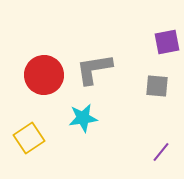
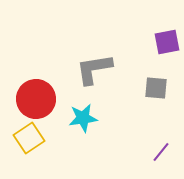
red circle: moved 8 px left, 24 px down
gray square: moved 1 px left, 2 px down
